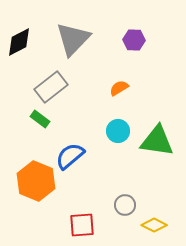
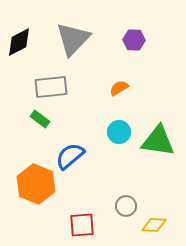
gray rectangle: rotated 32 degrees clockwise
cyan circle: moved 1 px right, 1 px down
green triangle: moved 1 px right
orange hexagon: moved 3 px down
gray circle: moved 1 px right, 1 px down
yellow diamond: rotated 25 degrees counterclockwise
